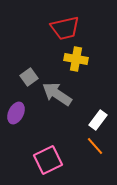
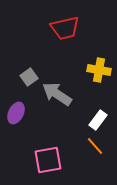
yellow cross: moved 23 px right, 11 px down
pink square: rotated 16 degrees clockwise
